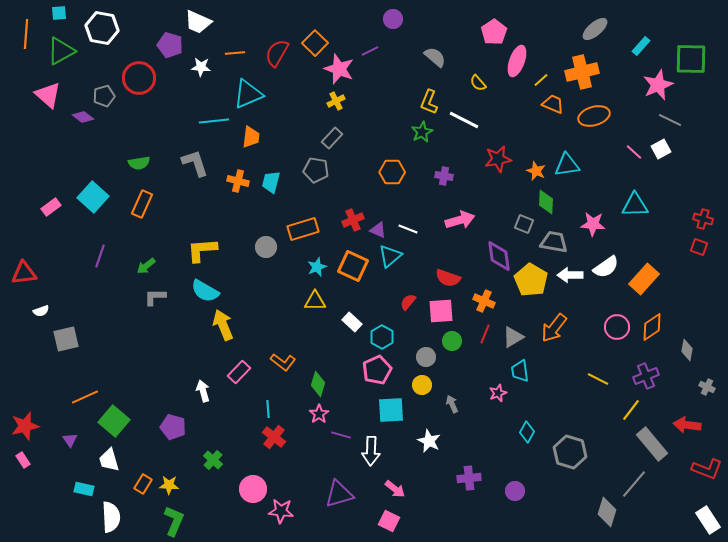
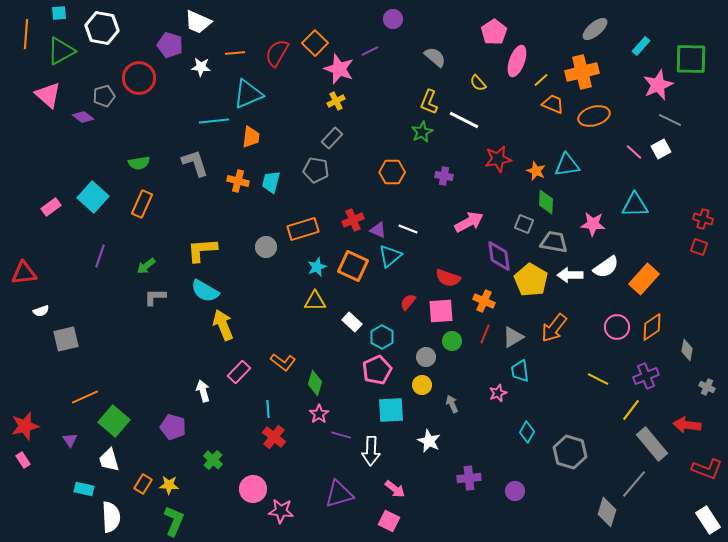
pink arrow at (460, 220): moved 9 px right, 2 px down; rotated 12 degrees counterclockwise
green diamond at (318, 384): moved 3 px left, 1 px up
